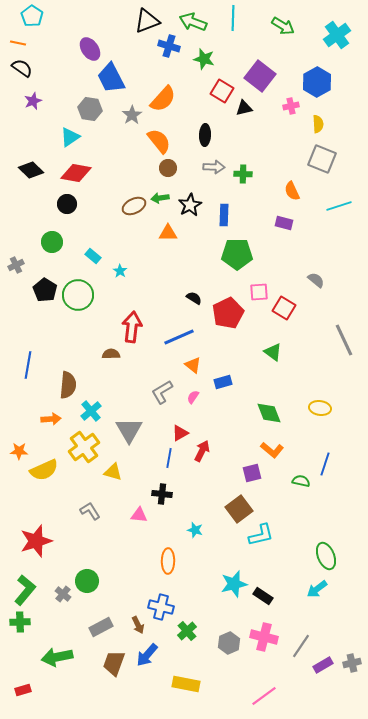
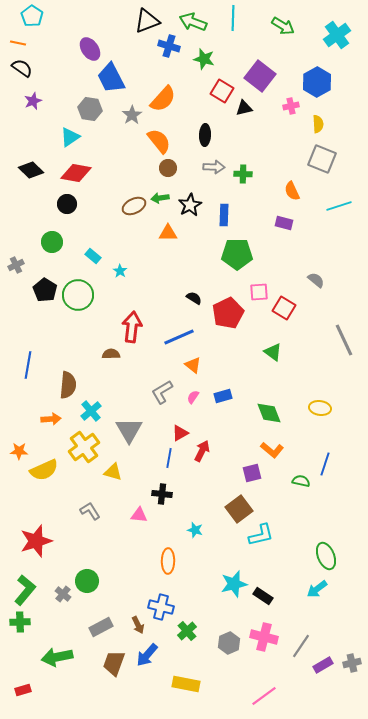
blue rectangle at (223, 382): moved 14 px down
